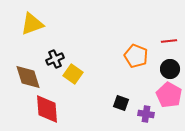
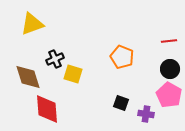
orange pentagon: moved 14 px left, 1 px down
yellow square: rotated 18 degrees counterclockwise
